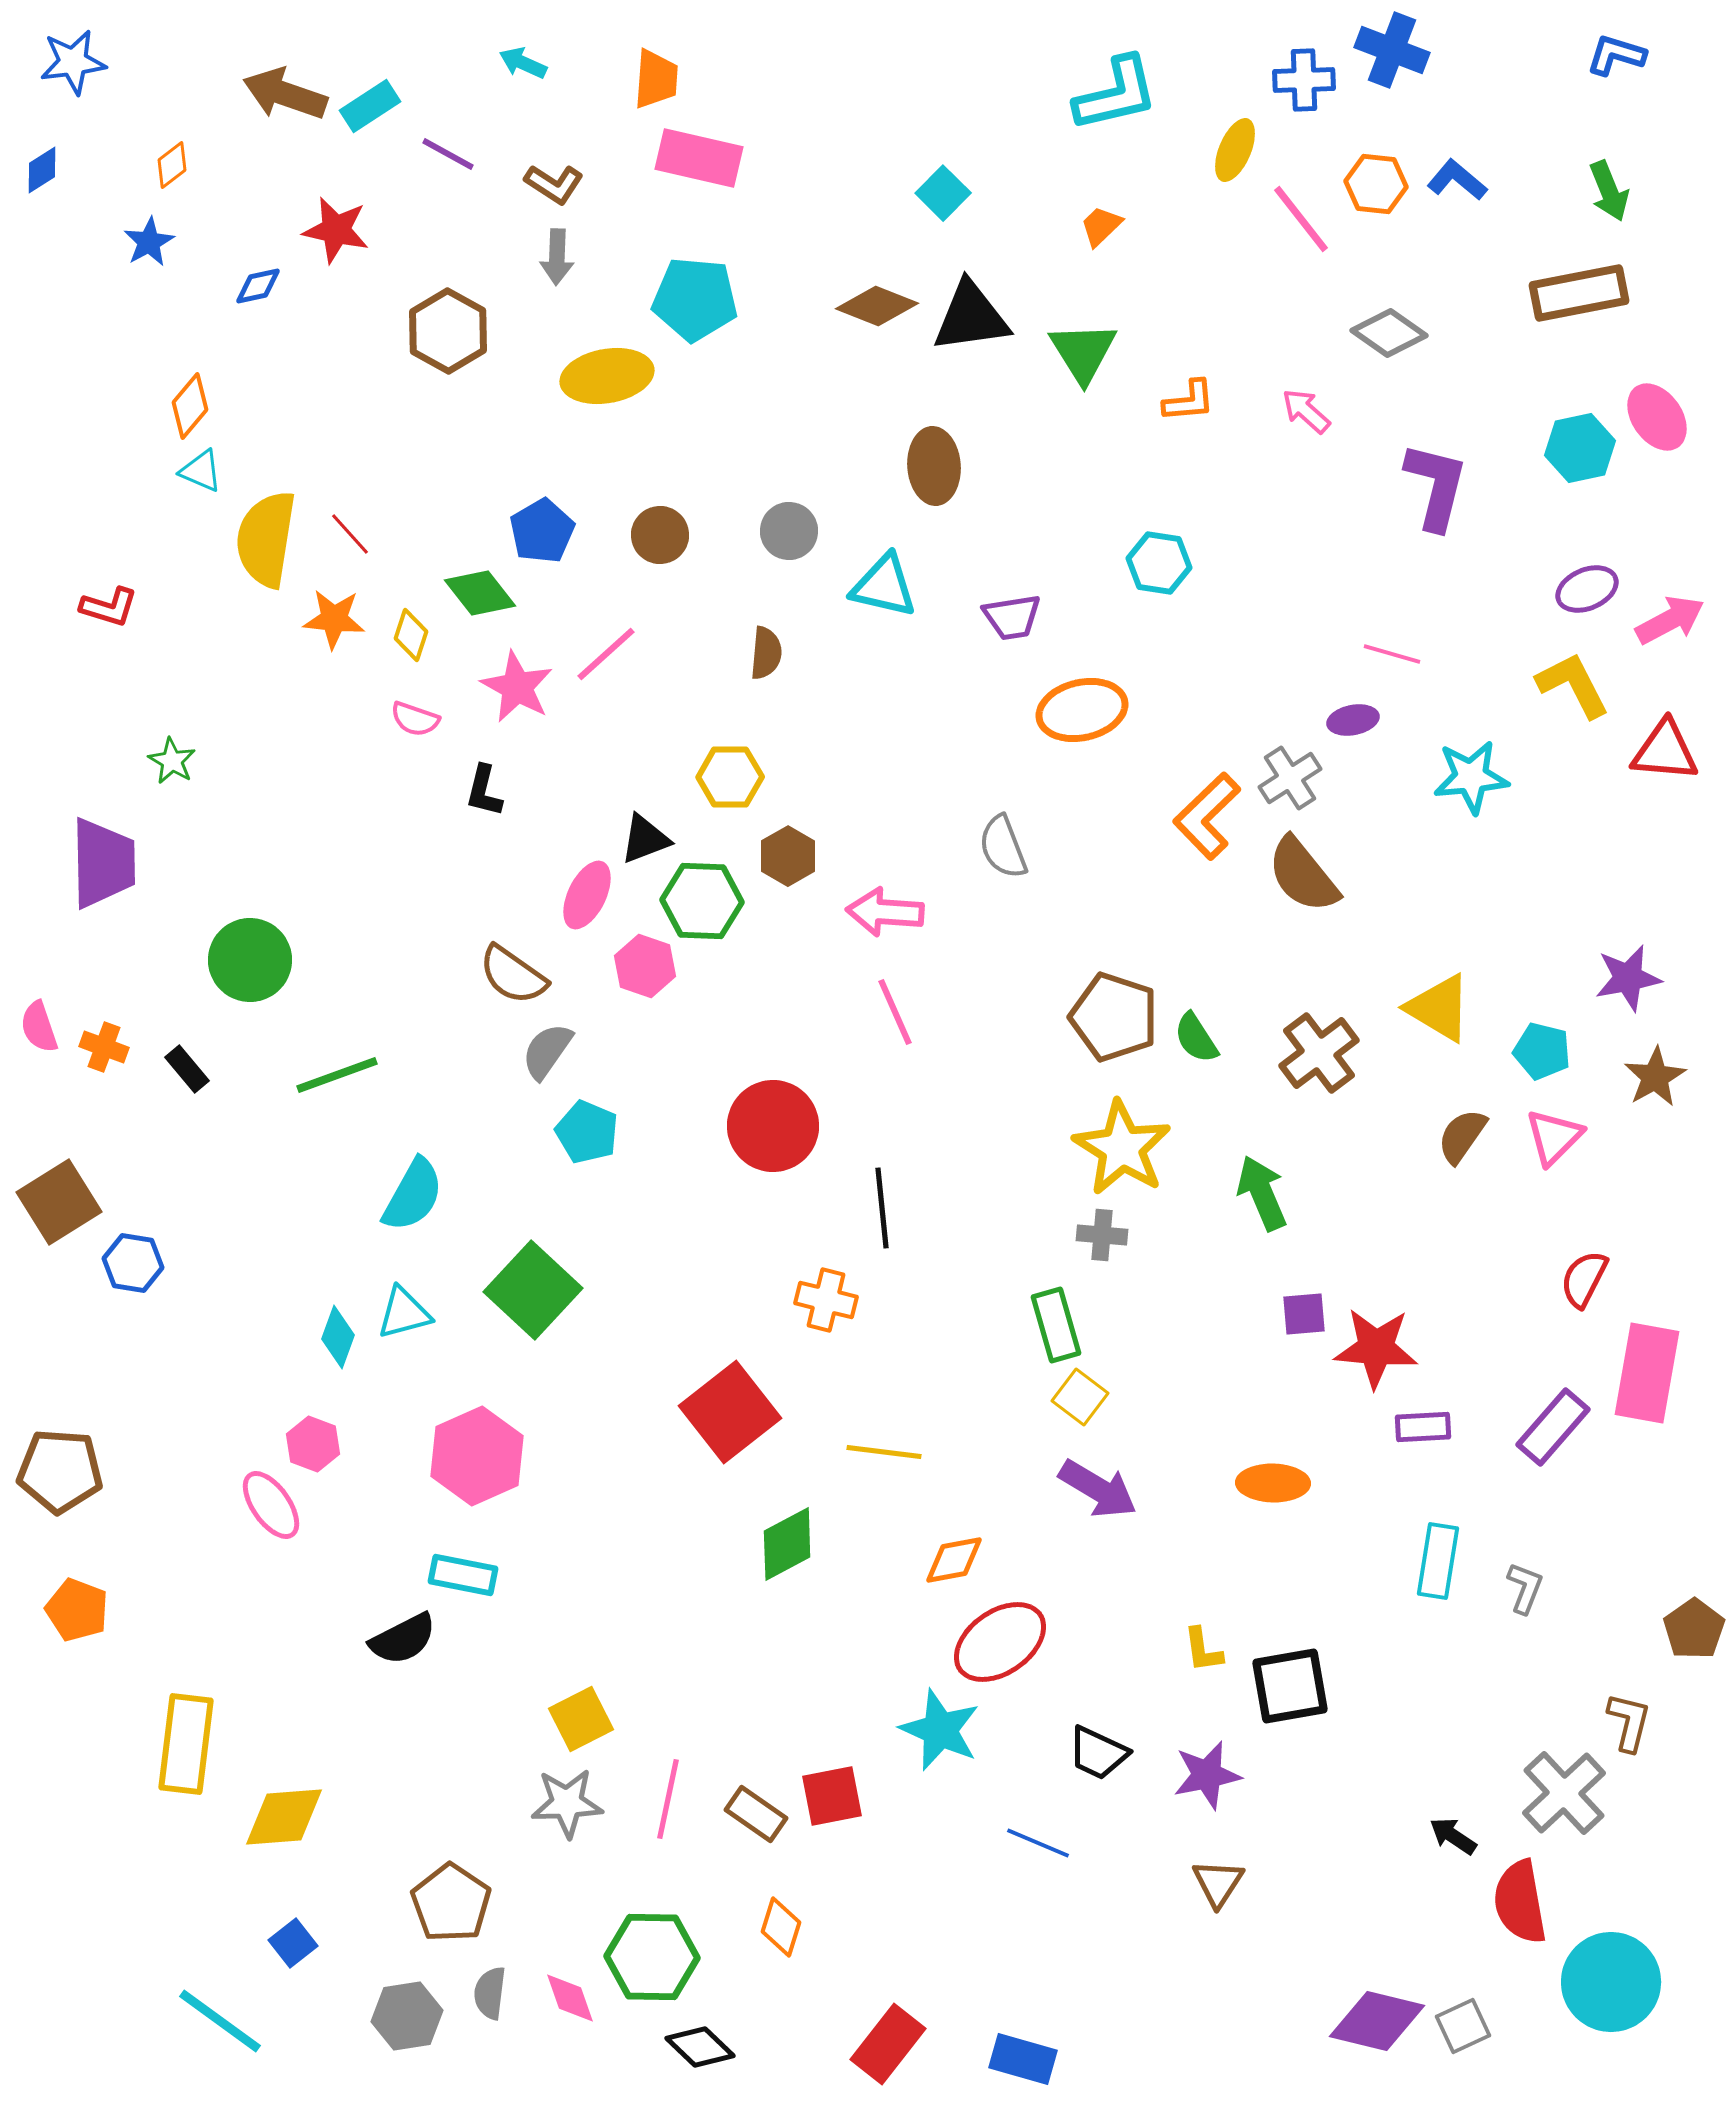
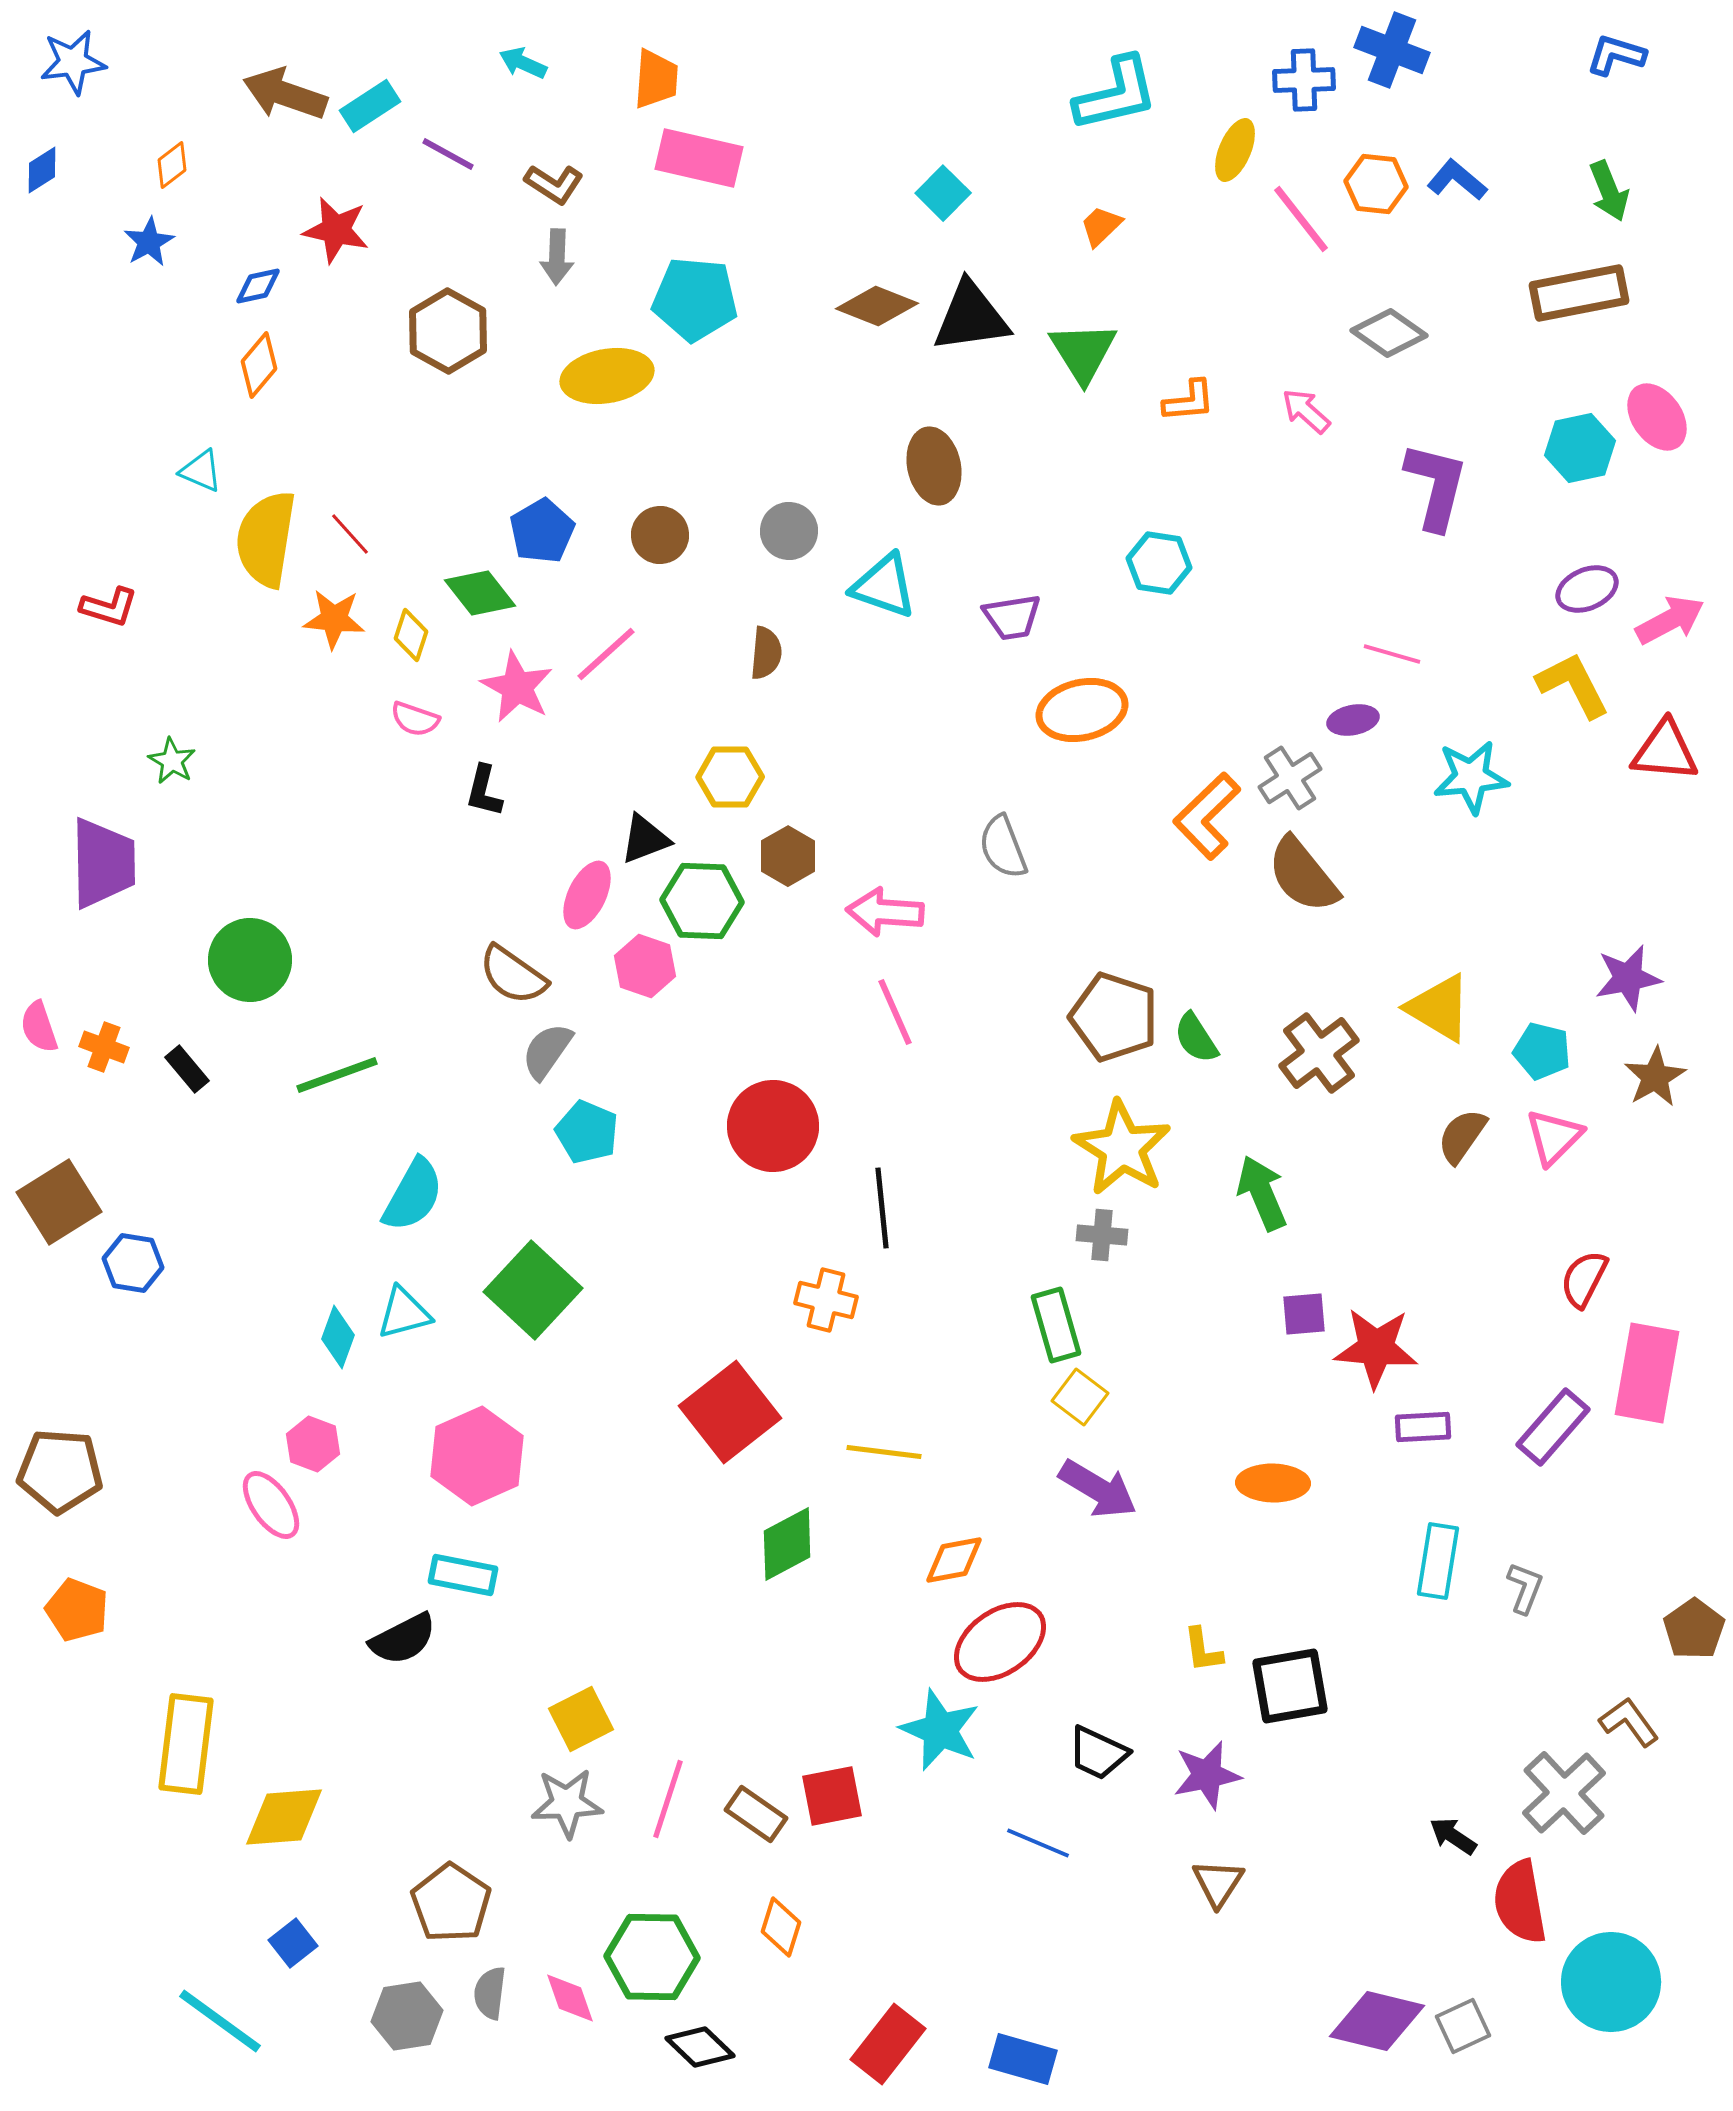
orange diamond at (190, 406): moved 69 px right, 41 px up
brown ellipse at (934, 466): rotated 8 degrees counterclockwise
cyan triangle at (884, 586): rotated 6 degrees clockwise
brown L-shape at (1629, 1722): rotated 50 degrees counterclockwise
pink line at (668, 1799): rotated 6 degrees clockwise
